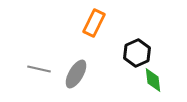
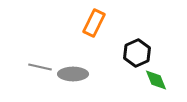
gray line: moved 1 px right, 2 px up
gray ellipse: moved 3 px left; rotated 60 degrees clockwise
green diamond: moved 3 px right; rotated 15 degrees counterclockwise
